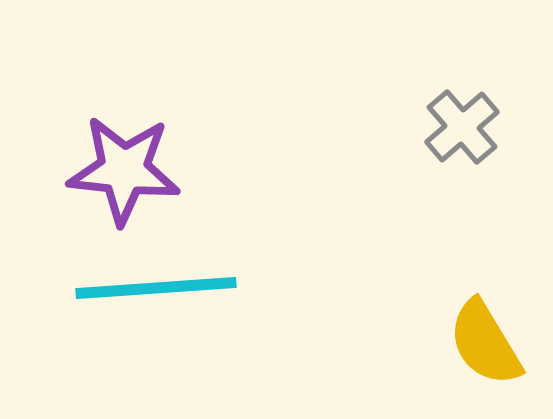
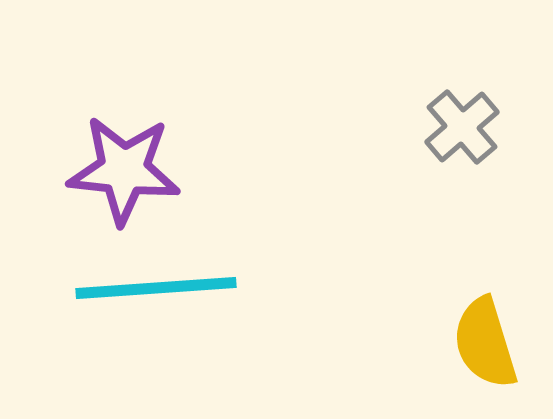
yellow semicircle: rotated 14 degrees clockwise
